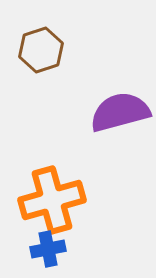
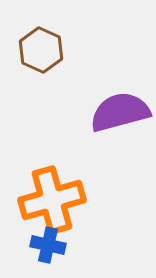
brown hexagon: rotated 18 degrees counterclockwise
blue cross: moved 4 px up; rotated 24 degrees clockwise
